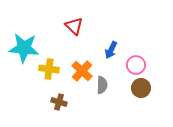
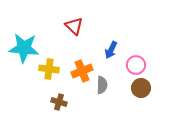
orange cross: rotated 25 degrees clockwise
